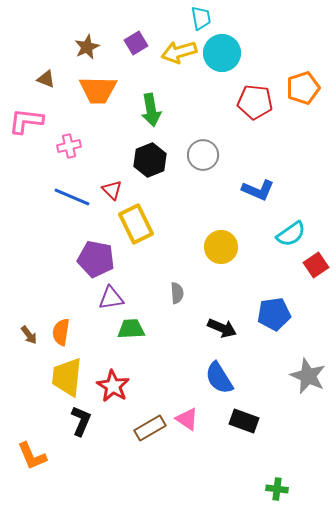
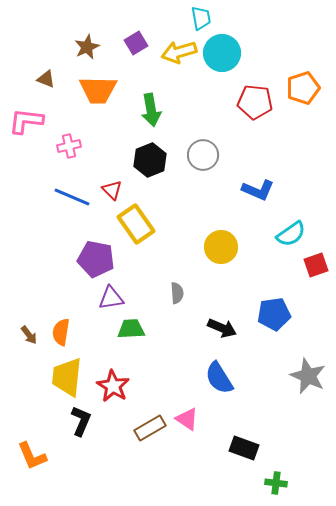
yellow rectangle: rotated 9 degrees counterclockwise
red square: rotated 15 degrees clockwise
black rectangle: moved 27 px down
green cross: moved 1 px left, 6 px up
